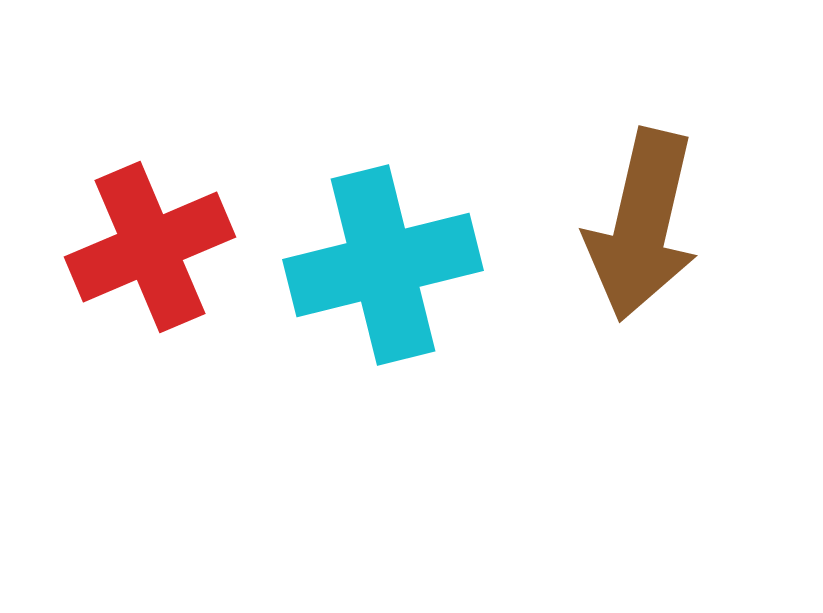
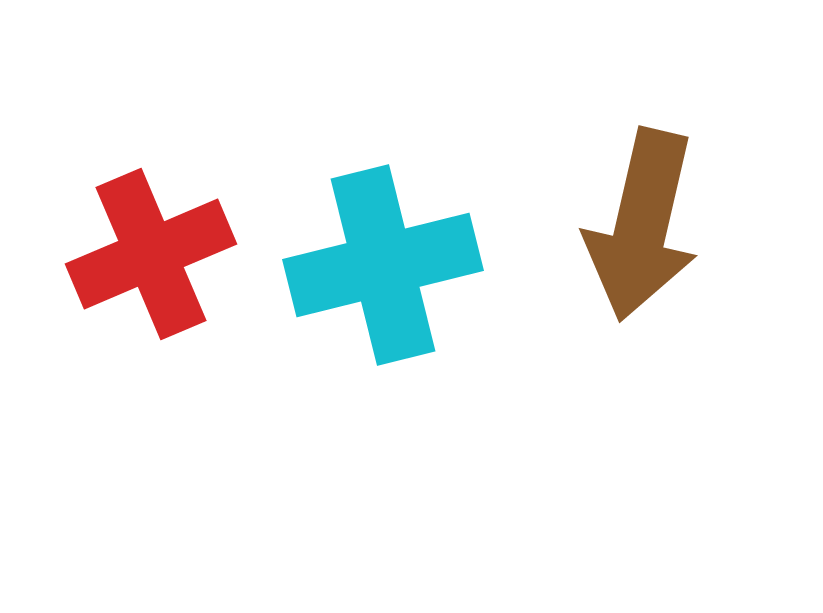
red cross: moved 1 px right, 7 px down
